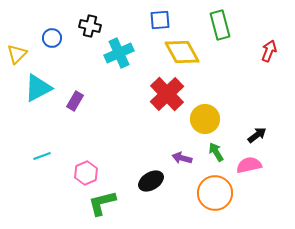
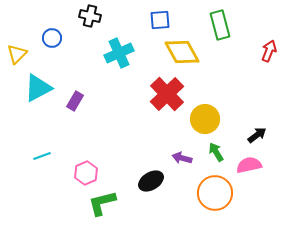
black cross: moved 10 px up
